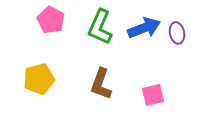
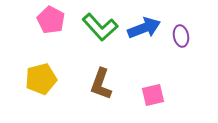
green L-shape: rotated 66 degrees counterclockwise
purple ellipse: moved 4 px right, 3 px down
yellow pentagon: moved 2 px right
